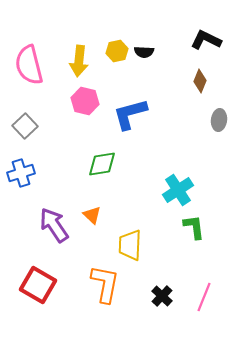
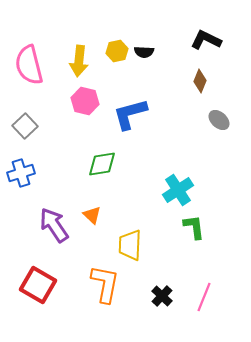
gray ellipse: rotated 55 degrees counterclockwise
